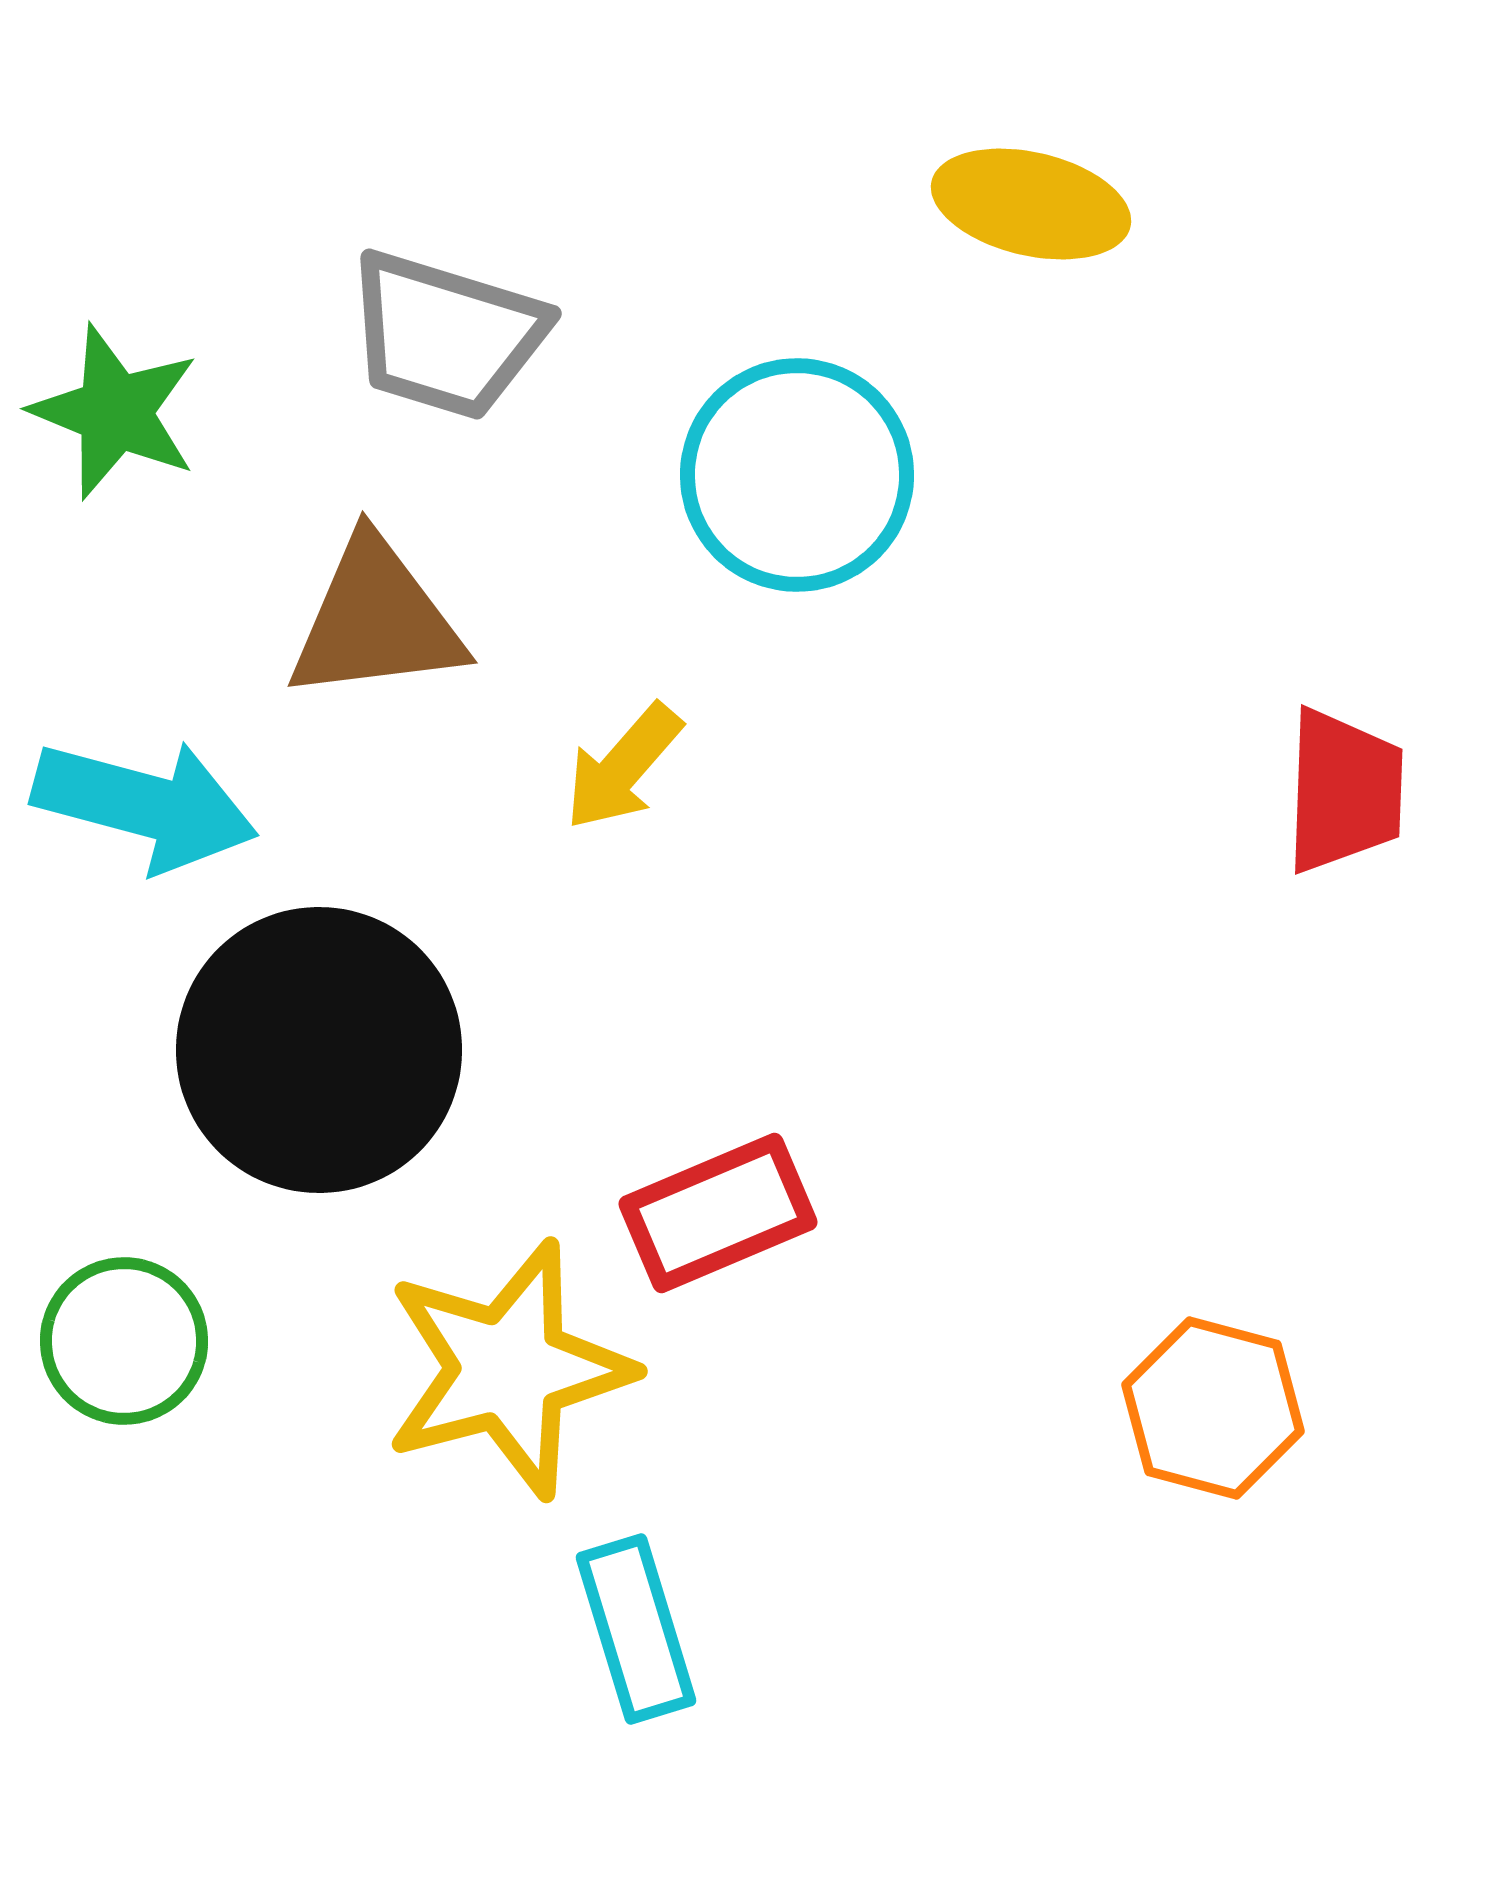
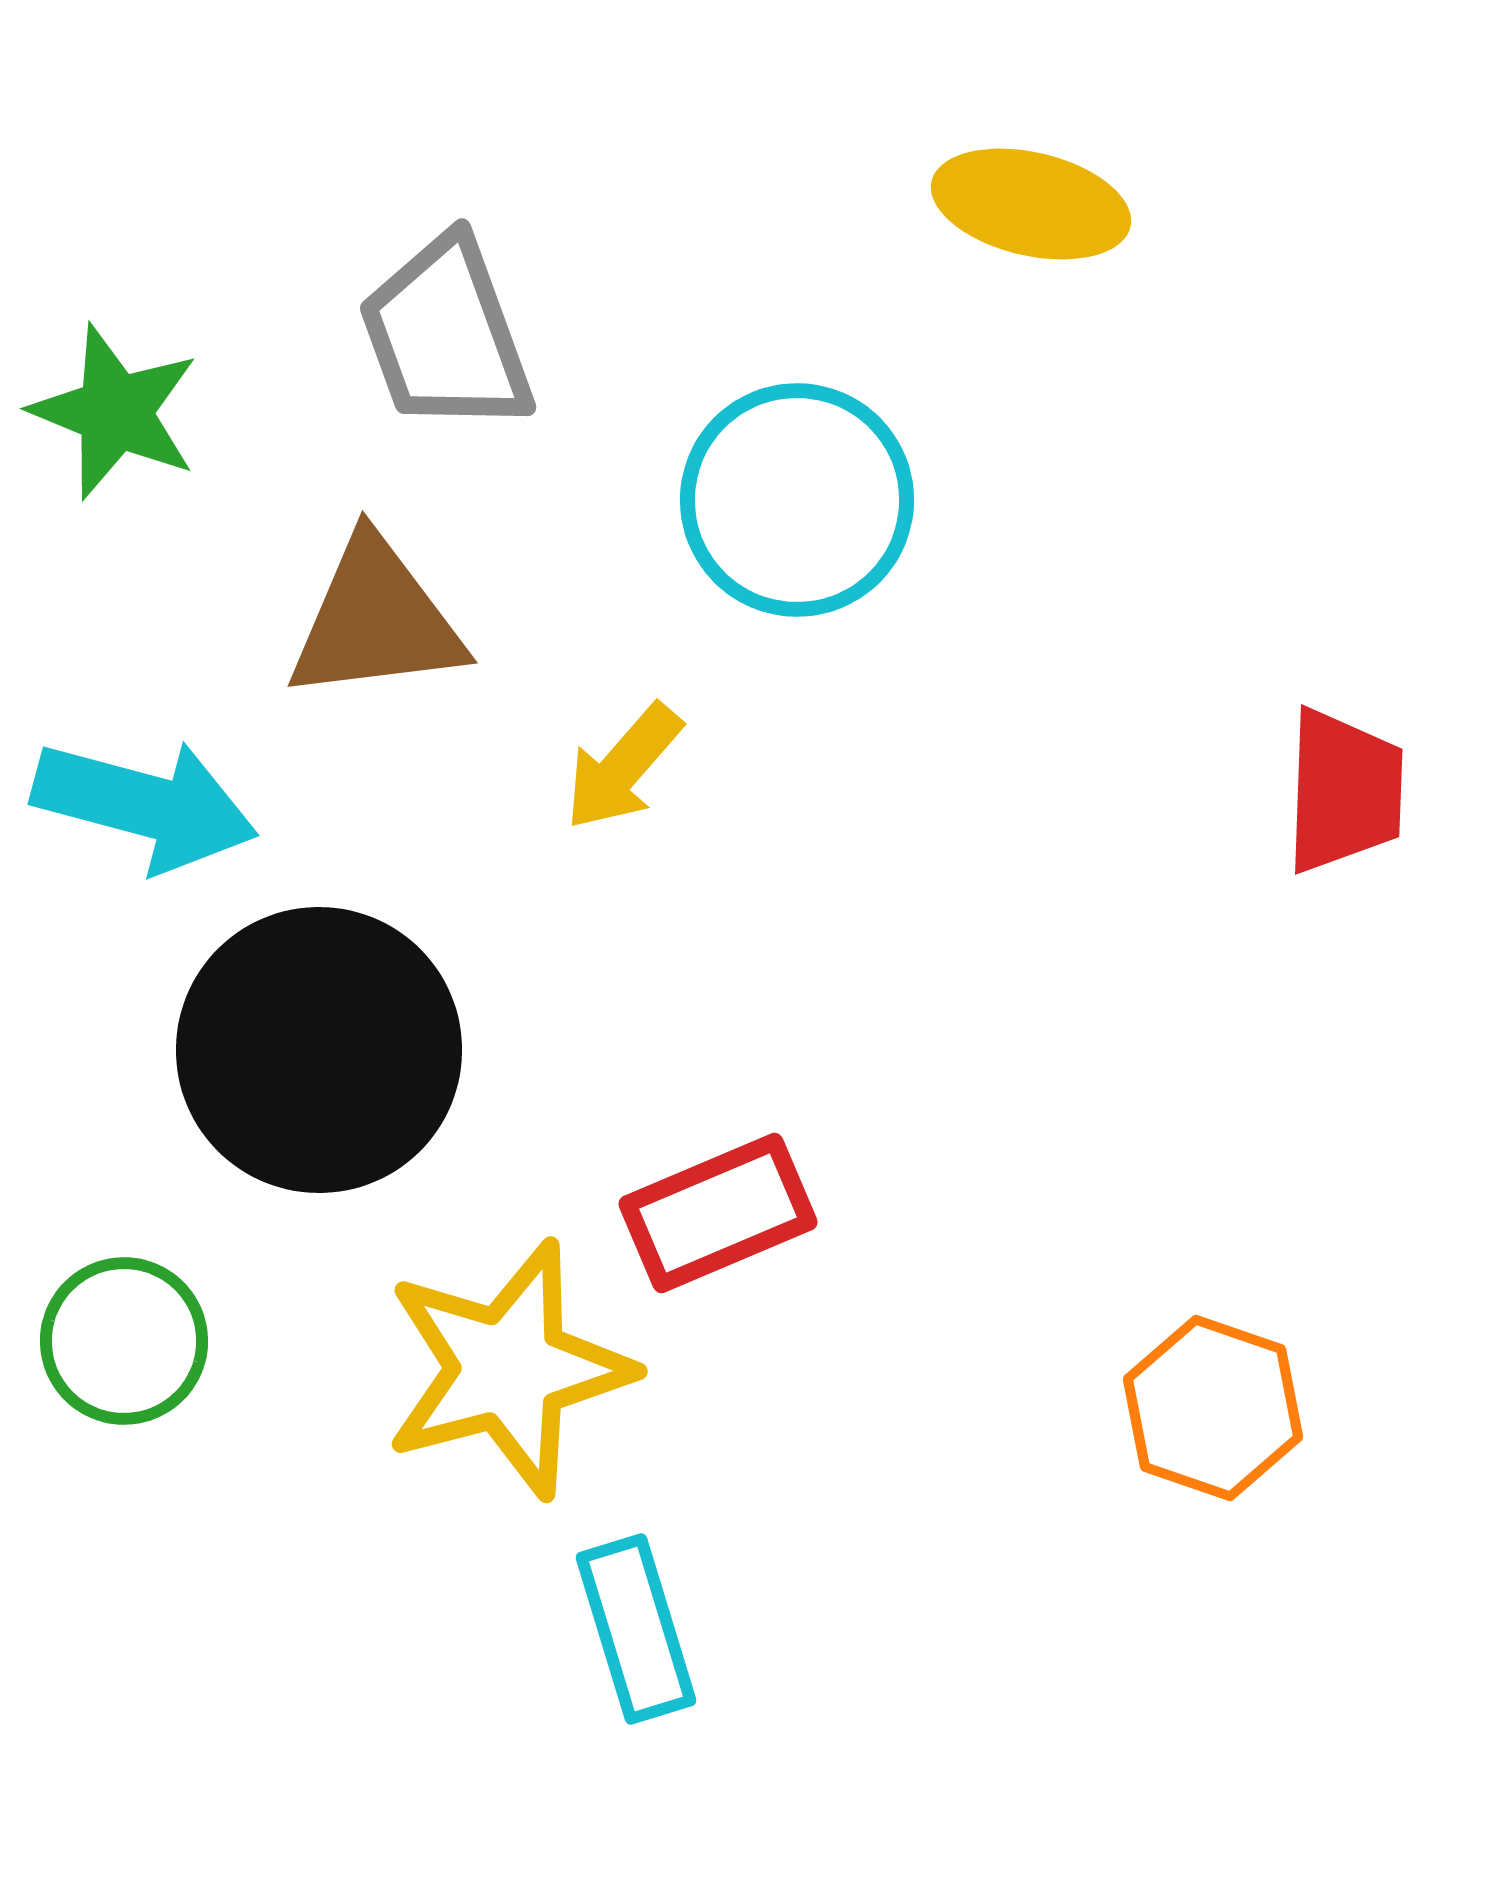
gray trapezoid: rotated 53 degrees clockwise
cyan circle: moved 25 px down
orange hexagon: rotated 4 degrees clockwise
